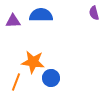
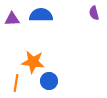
purple triangle: moved 1 px left, 2 px up
blue circle: moved 2 px left, 3 px down
orange line: moved 1 px down; rotated 12 degrees counterclockwise
